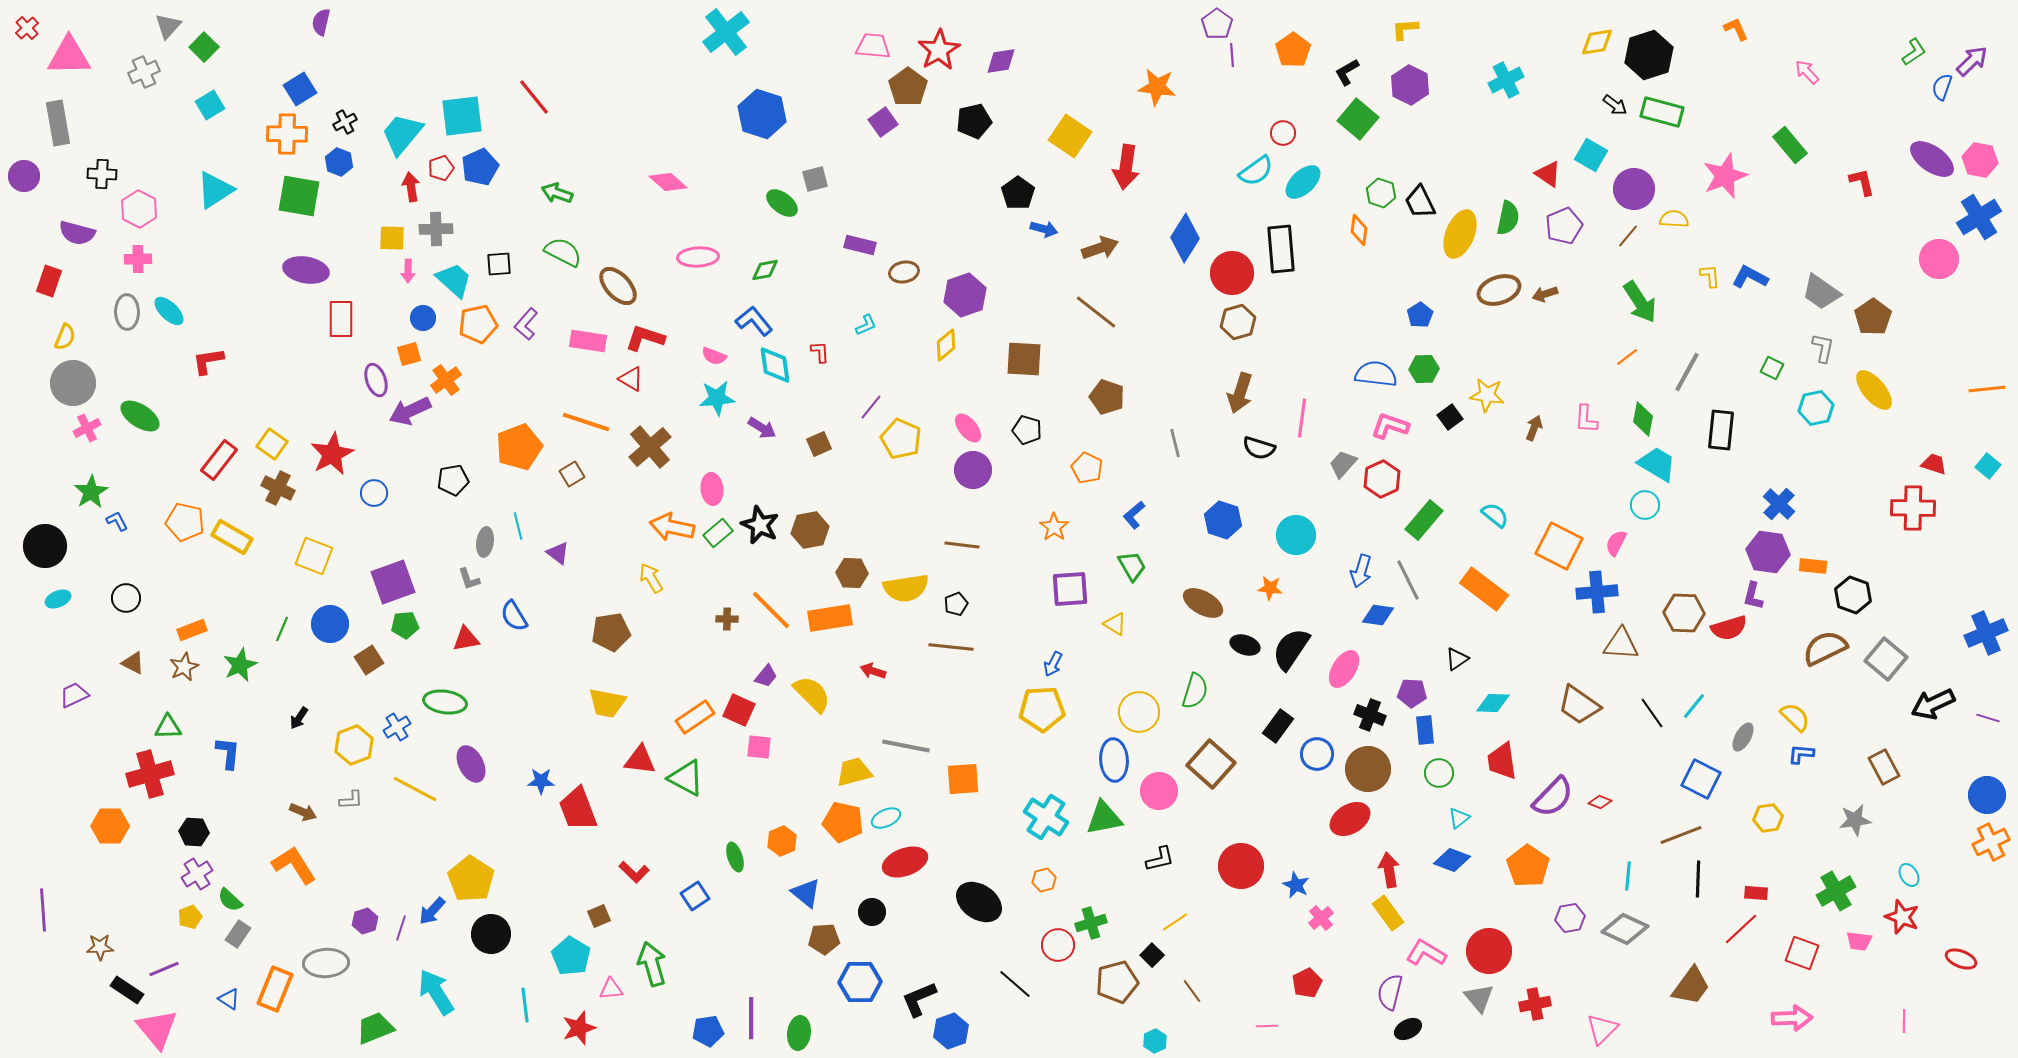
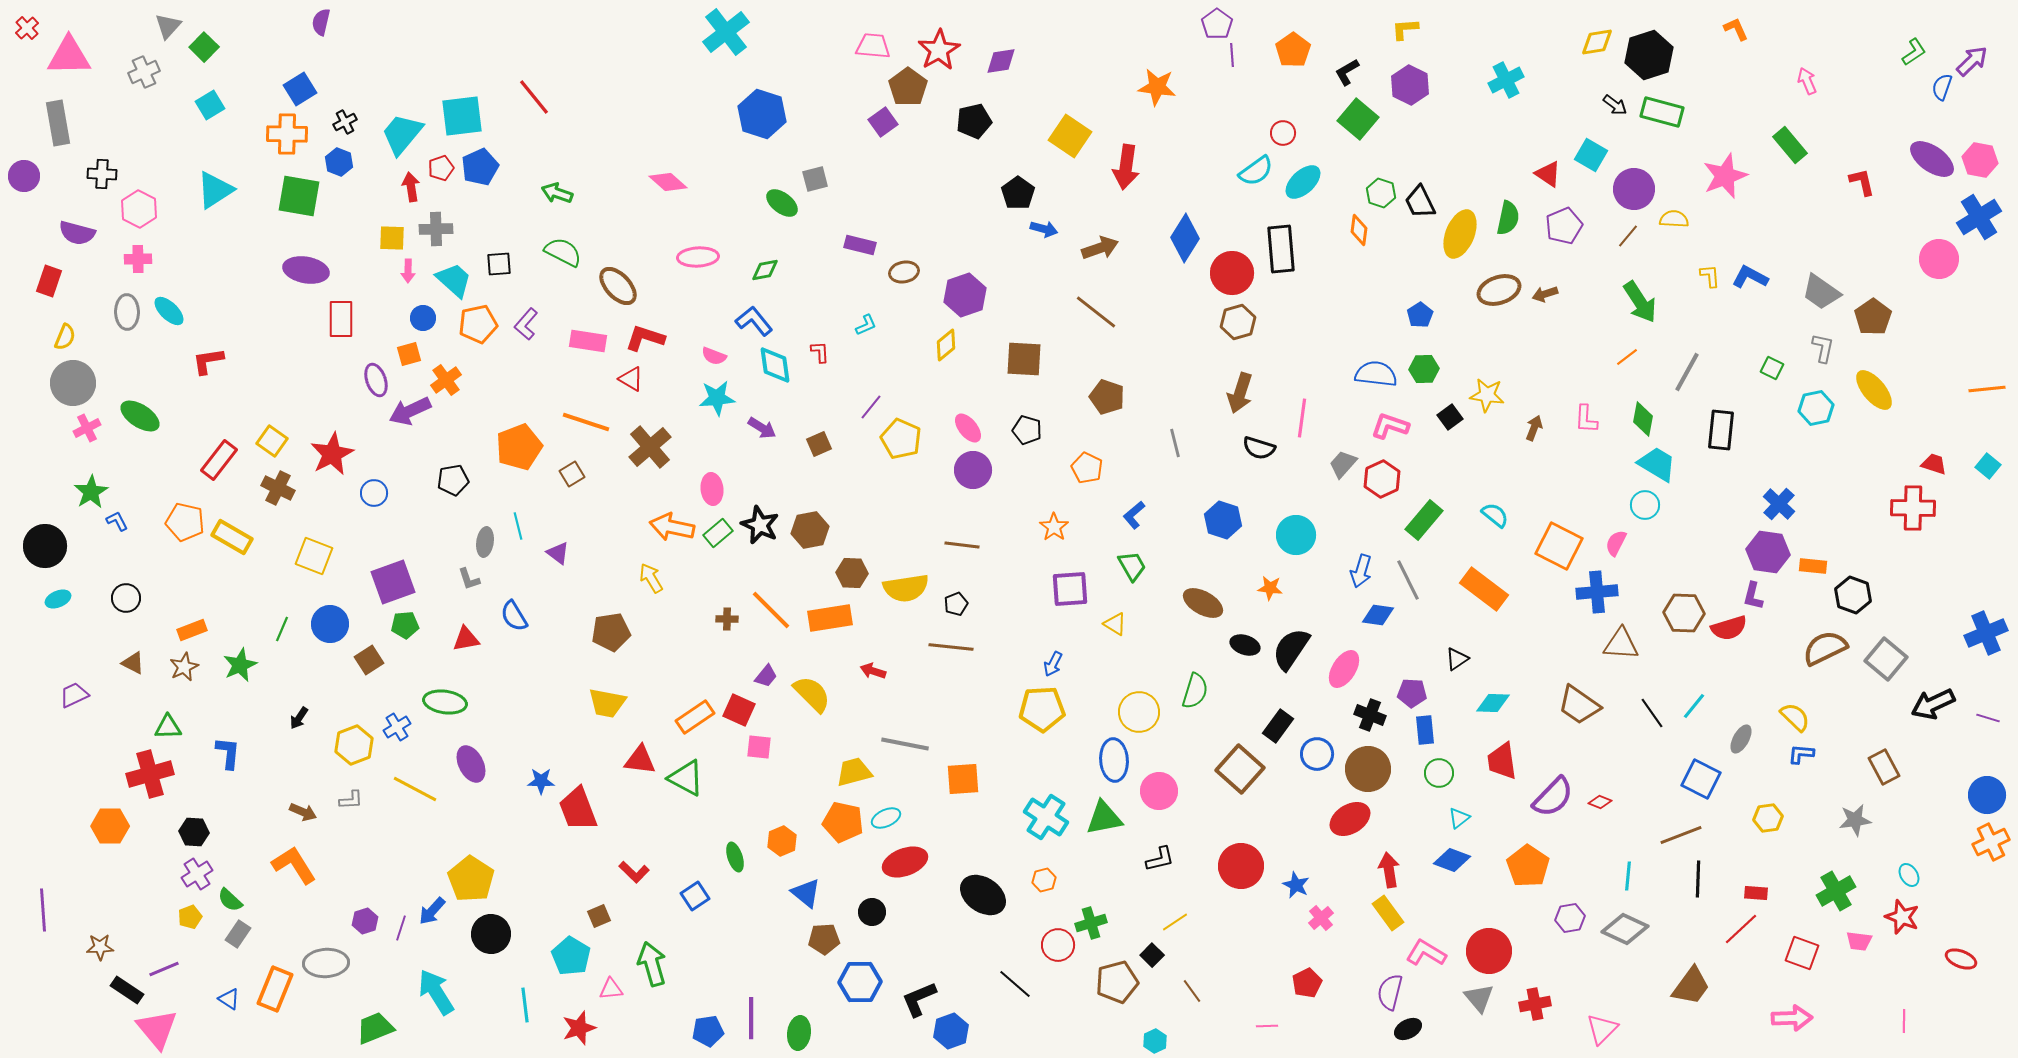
pink arrow at (1807, 72): moved 9 px down; rotated 20 degrees clockwise
yellow square at (272, 444): moved 3 px up
gray ellipse at (1743, 737): moved 2 px left, 2 px down
gray line at (906, 746): moved 1 px left, 2 px up
brown square at (1211, 764): moved 29 px right, 5 px down
black ellipse at (979, 902): moved 4 px right, 7 px up
